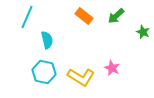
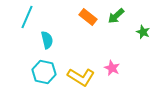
orange rectangle: moved 4 px right, 1 px down
